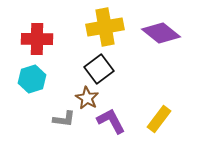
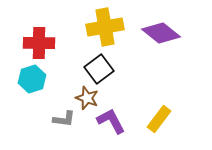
red cross: moved 2 px right, 4 px down
brown star: rotated 10 degrees counterclockwise
